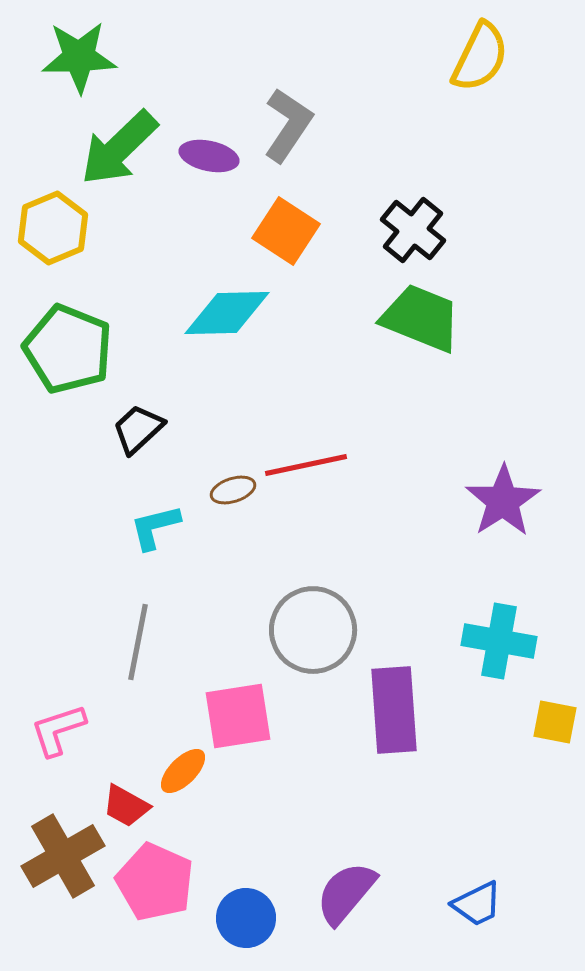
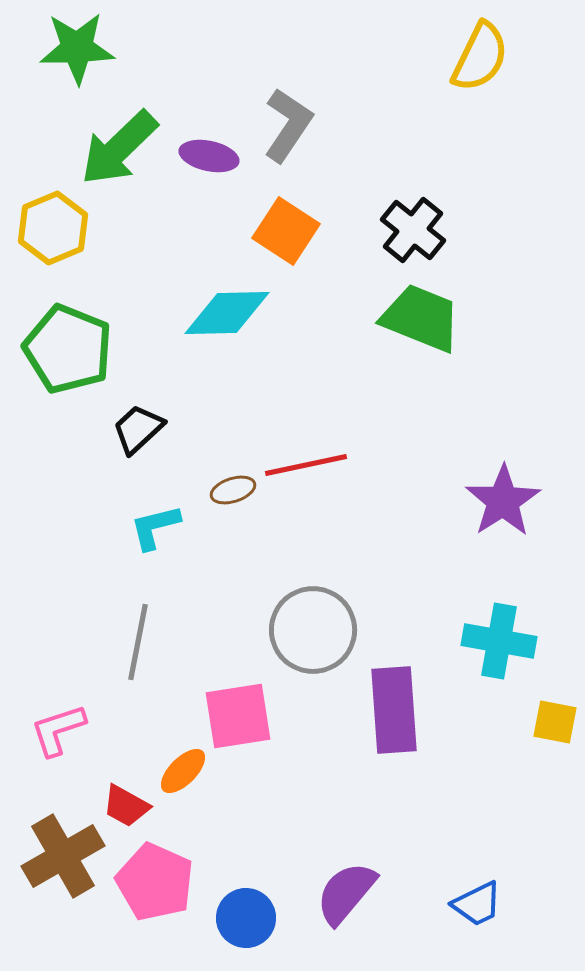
green star: moved 2 px left, 9 px up
